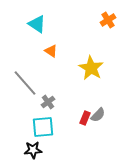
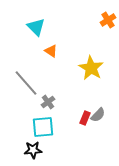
cyan triangle: moved 1 px left, 3 px down; rotated 12 degrees clockwise
gray line: moved 1 px right
